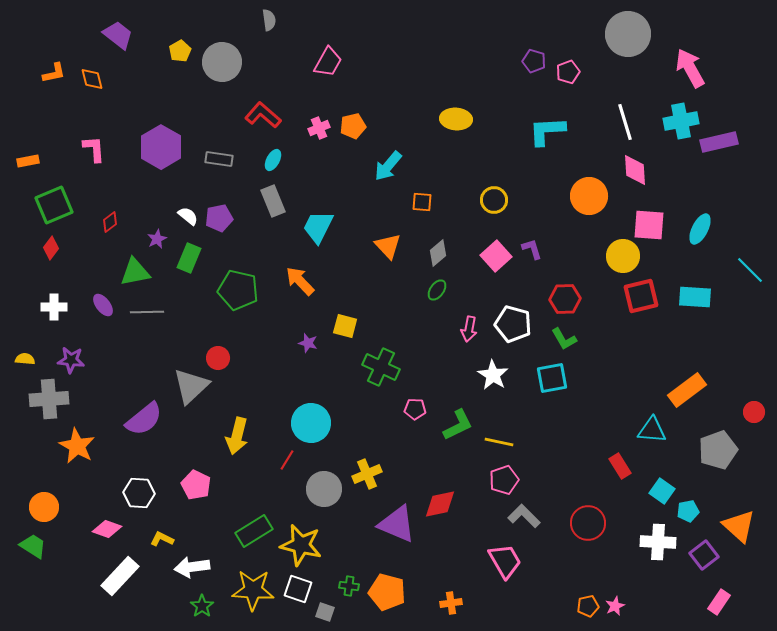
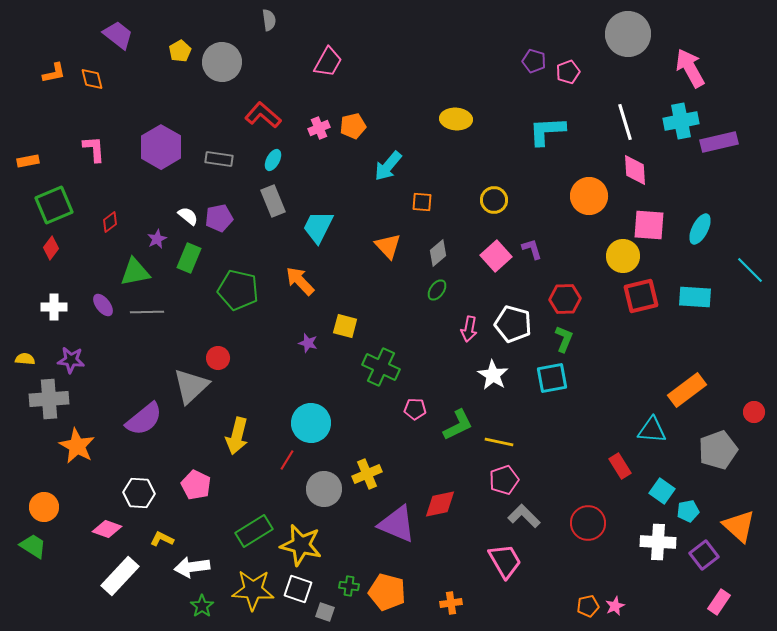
green L-shape at (564, 339): rotated 128 degrees counterclockwise
